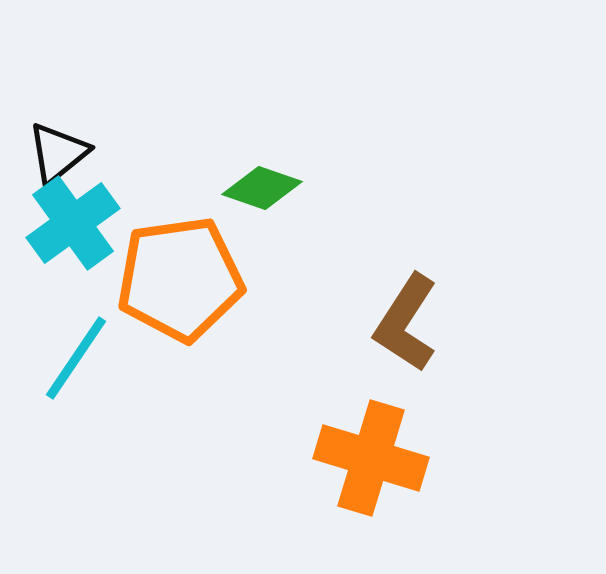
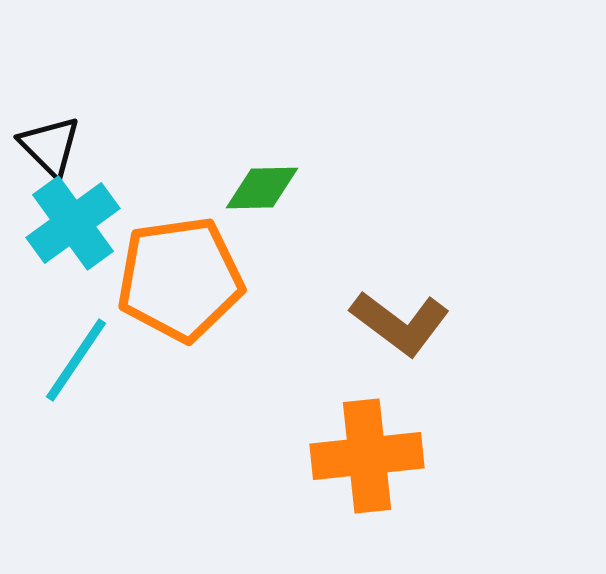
black triangle: moved 8 px left, 7 px up; rotated 36 degrees counterclockwise
green diamond: rotated 20 degrees counterclockwise
brown L-shape: moved 6 px left; rotated 86 degrees counterclockwise
cyan line: moved 2 px down
orange cross: moved 4 px left, 2 px up; rotated 23 degrees counterclockwise
